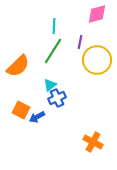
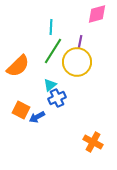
cyan line: moved 3 px left, 1 px down
yellow circle: moved 20 px left, 2 px down
